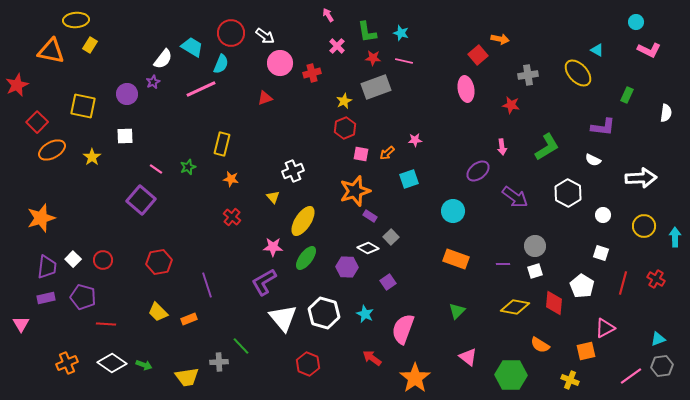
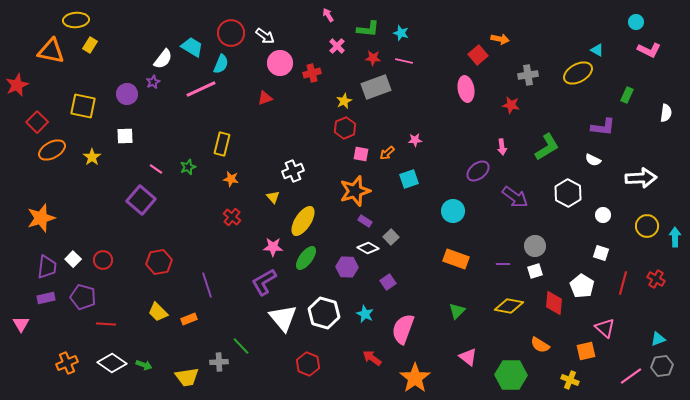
green L-shape at (367, 32): moved 1 px right, 3 px up; rotated 75 degrees counterclockwise
yellow ellipse at (578, 73): rotated 76 degrees counterclockwise
purple rectangle at (370, 216): moved 5 px left, 5 px down
yellow circle at (644, 226): moved 3 px right
yellow diamond at (515, 307): moved 6 px left, 1 px up
pink triangle at (605, 328): rotated 50 degrees counterclockwise
